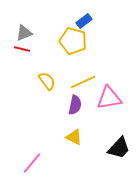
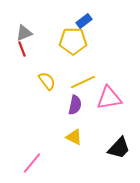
yellow pentagon: rotated 16 degrees counterclockwise
red line: rotated 56 degrees clockwise
